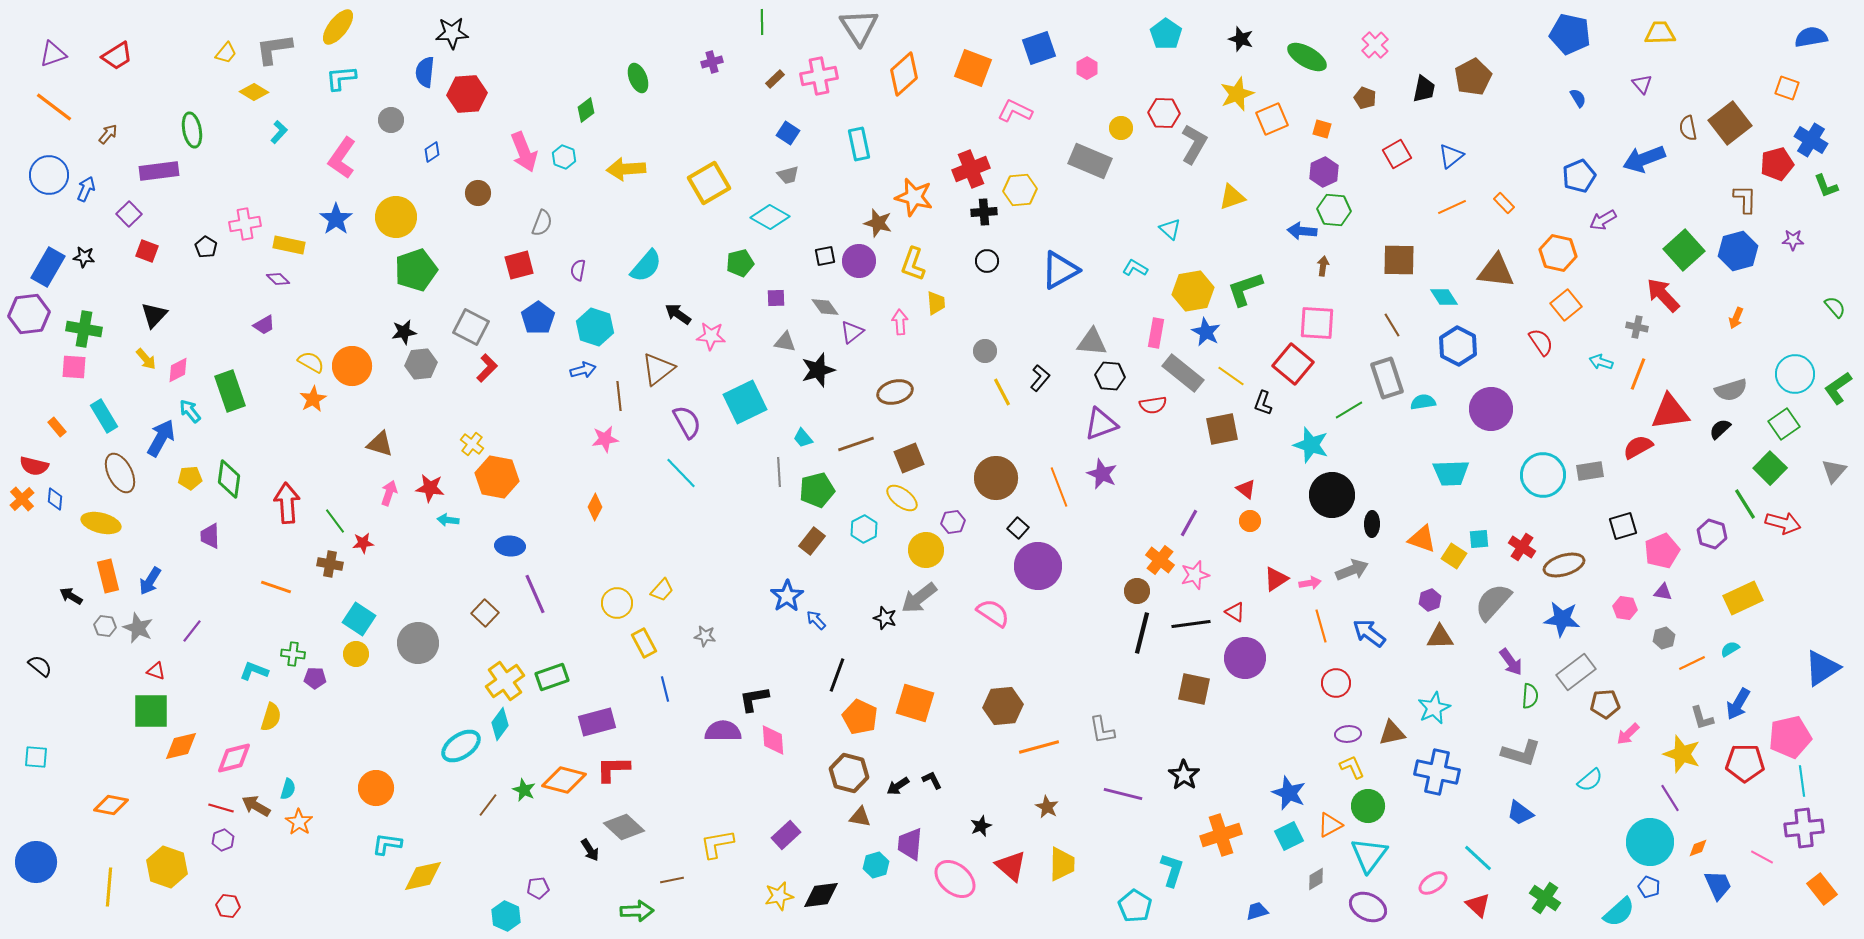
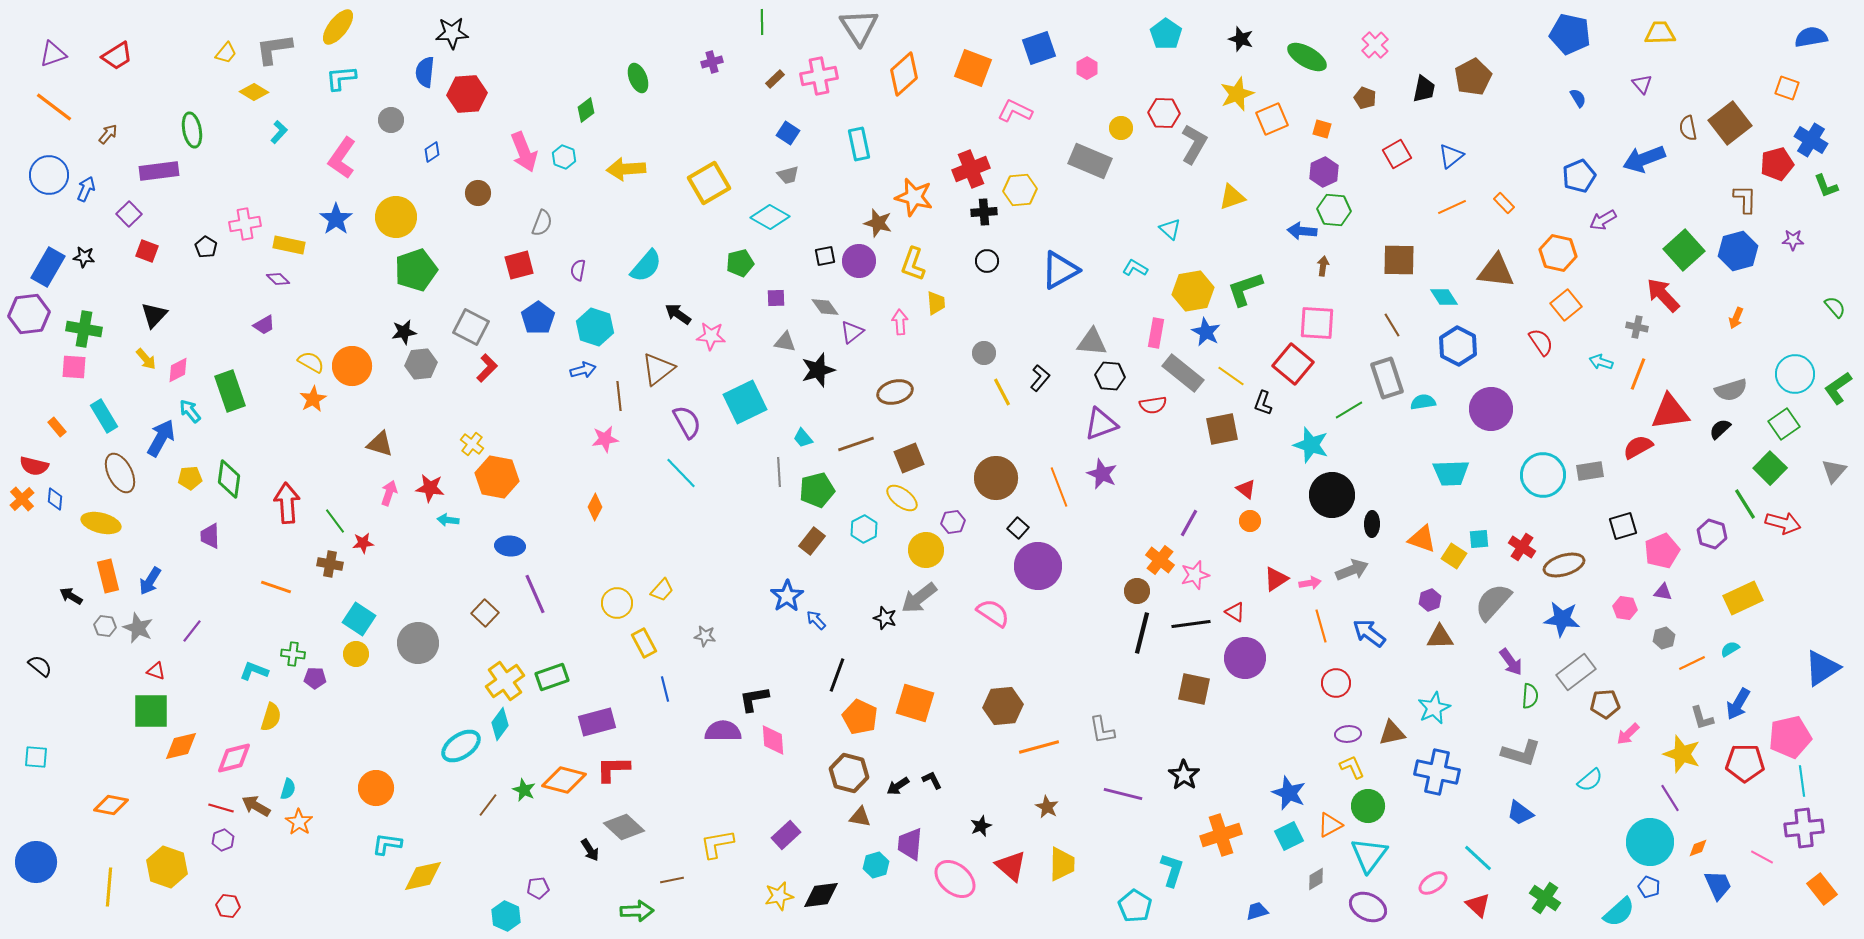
gray circle at (985, 351): moved 1 px left, 2 px down
